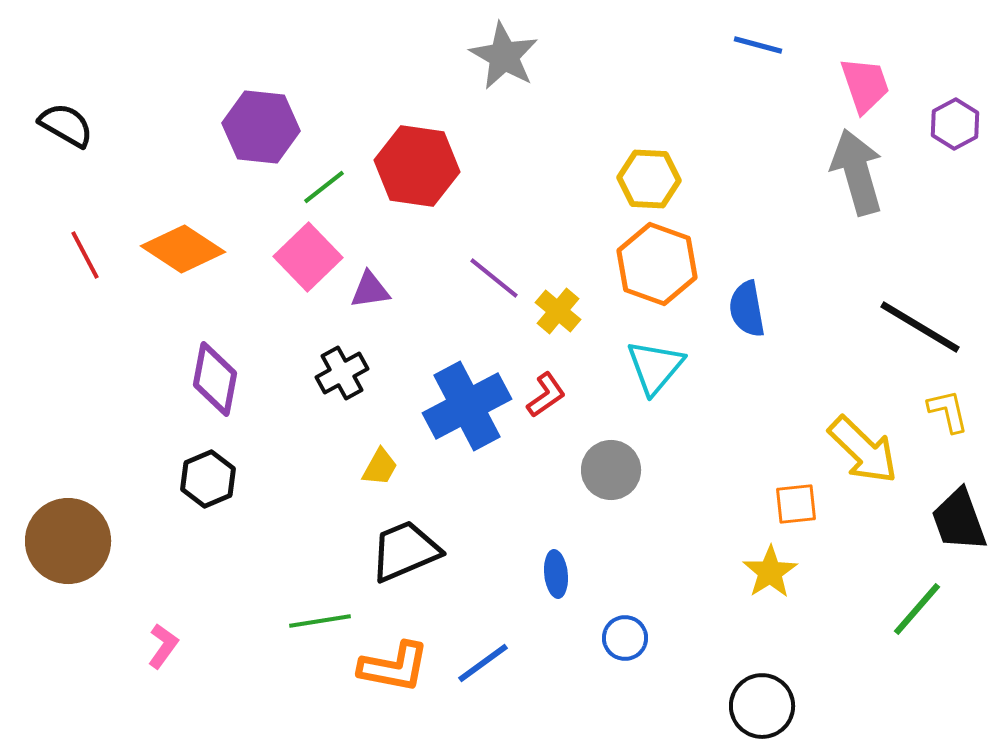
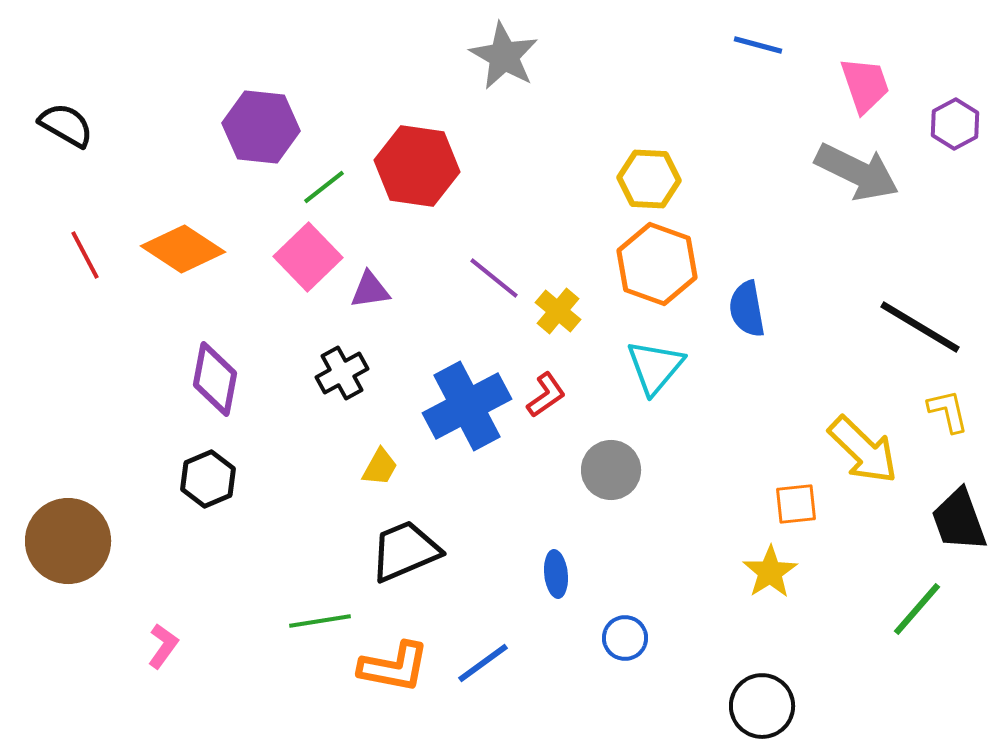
gray arrow at (857, 172): rotated 132 degrees clockwise
